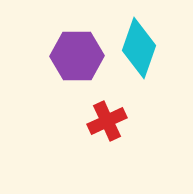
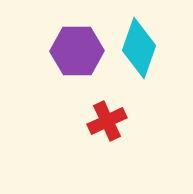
purple hexagon: moved 5 px up
